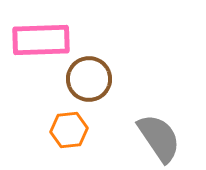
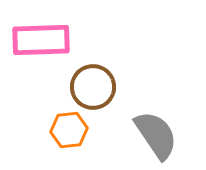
brown circle: moved 4 px right, 8 px down
gray semicircle: moved 3 px left, 3 px up
